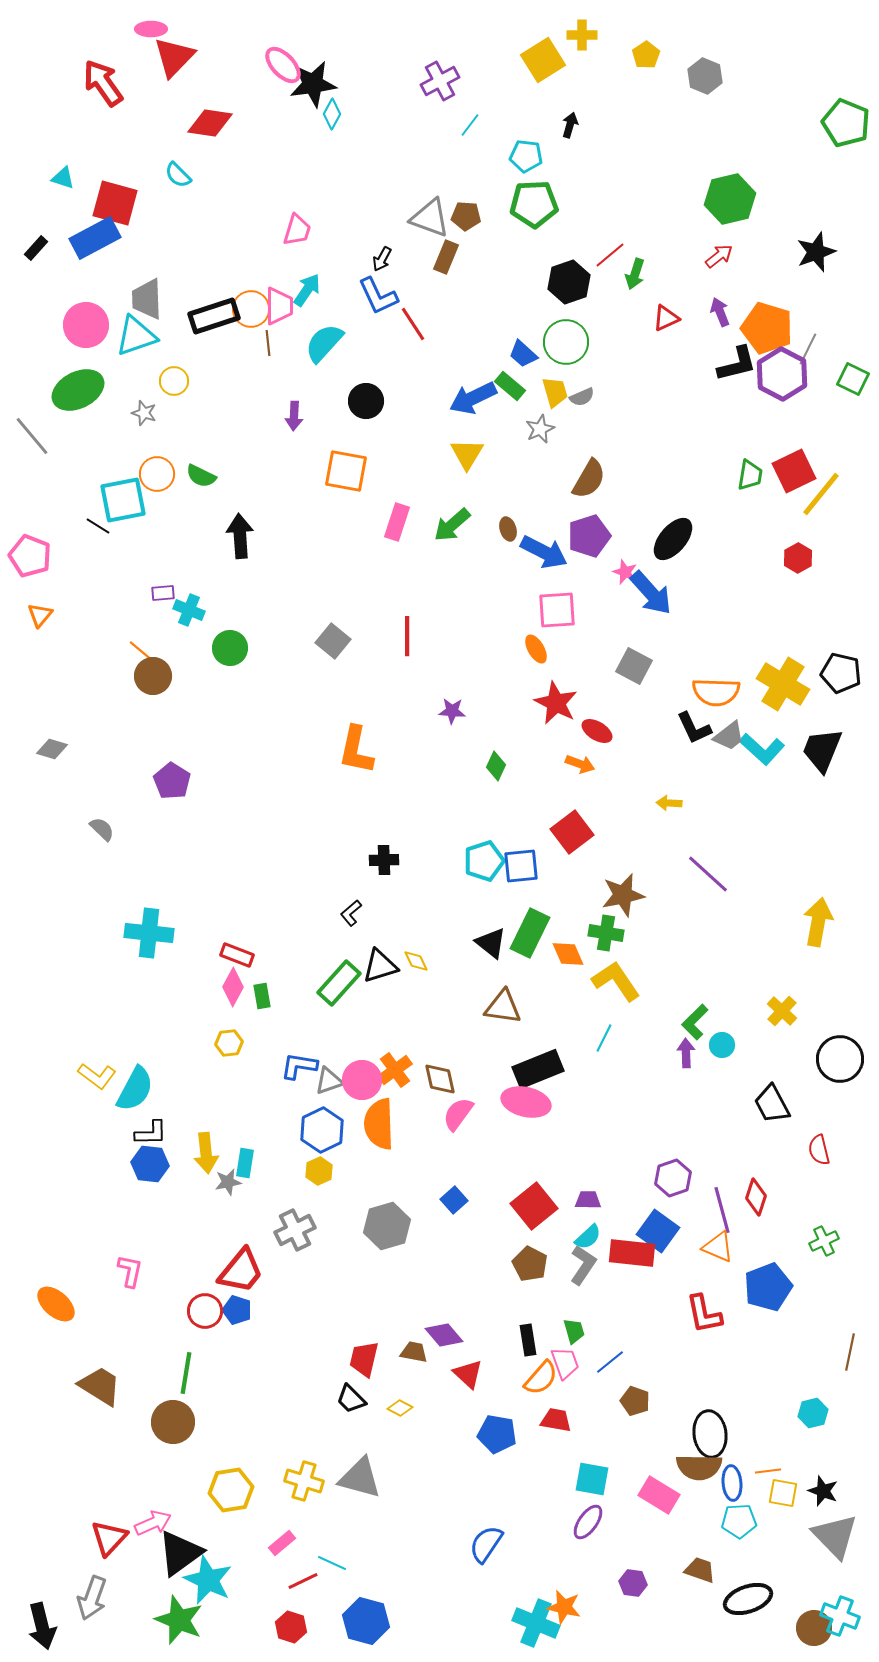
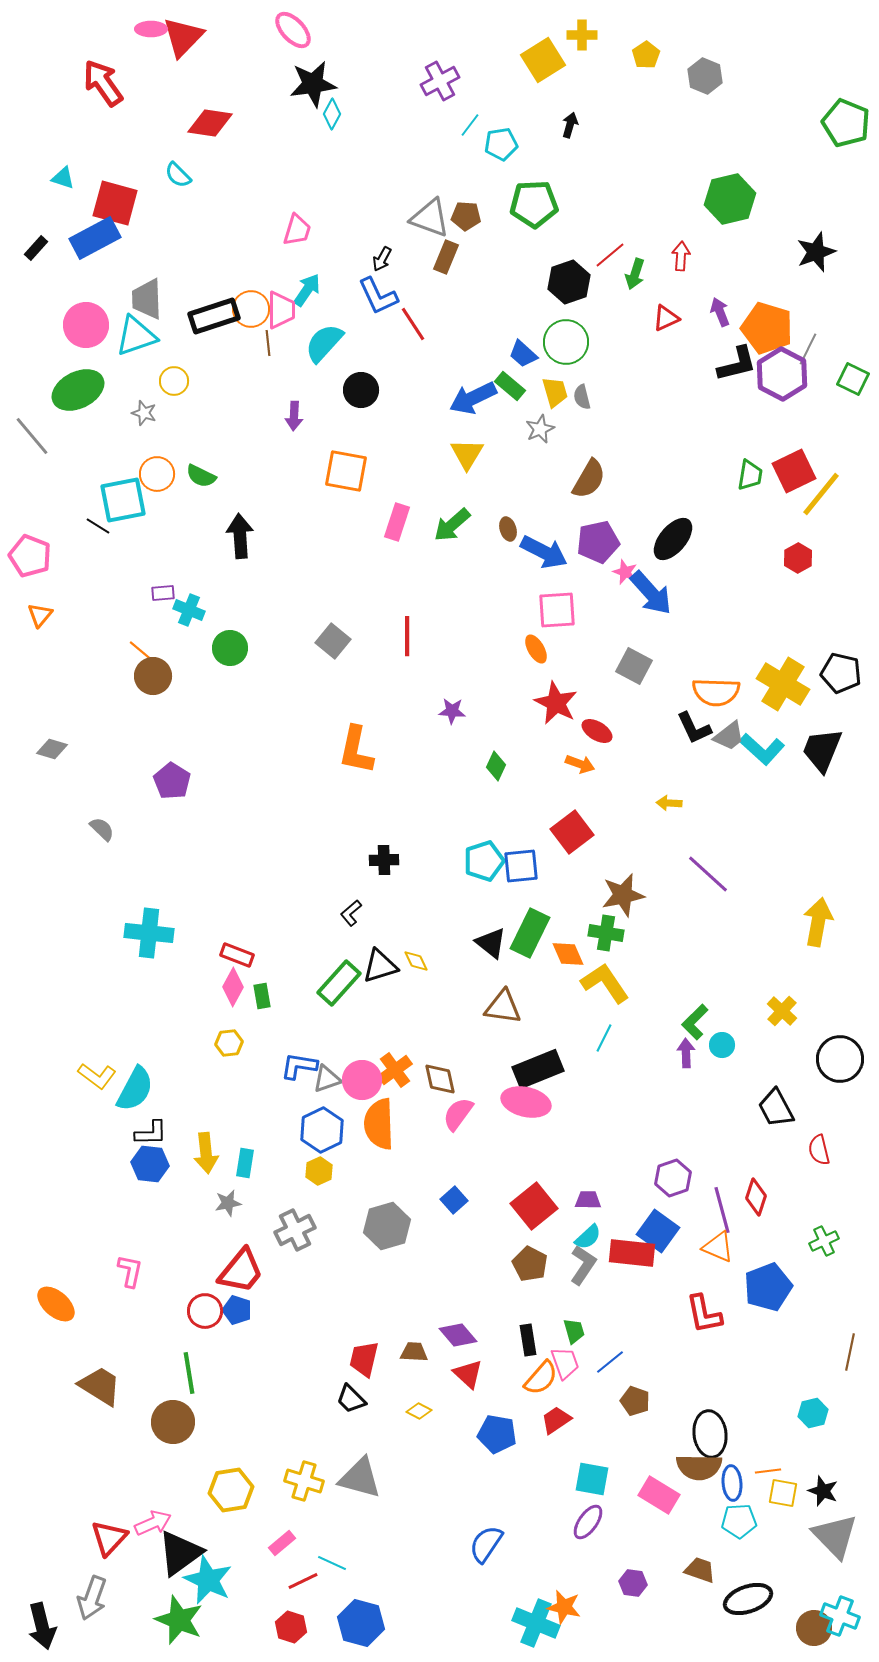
red triangle at (174, 57): moved 9 px right, 20 px up
pink ellipse at (283, 65): moved 10 px right, 35 px up
cyan pentagon at (526, 156): moved 25 px left, 12 px up; rotated 16 degrees counterclockwise
red arrow at (719, 256): moved 38 px left; rotated 48 degrees counterclockwise
pink trapezoid at (279, 306): moved 2 px right, 4 px down
gray semicircle at (582, 397): rotated 100 degrees clockwise
black circle at (366, 401): moved 5 px left, 11 px up
purple pentagon at (589, 536): moved 9 px right, 6 px down; rotated 6 degrees clockwise
yellow L-shape at (616, 981): moved 11 px left, 2 px down
gray triangle at (329, 1081): moved 2 px left, 2 px up
black trapezoid at (772, 1104): moved 4 px right, 4 px down
gray star at (228, 1182): moved 21 px down
purple diamond at (444, 1335): moved 14 px right
brown trapezoid at (414, 1352): rotated 8 degrees counterclockwise
green line at (186, 1373): moved 3 px right; rotated 18 degrees counterclockwise
yellow diamond at (400, 1408): moved 19 px right, 3 px down
red trapezoid at (556, 1420): rotated 44 degrees counterclockwise
blue hexagon at (366, 1621): moved 5 px left, 2 px down
